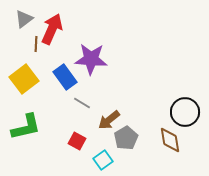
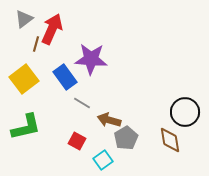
brown line: rotated 14 degrees clockwise
brown arrow: rotated 55 degrees clockwise
